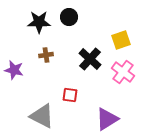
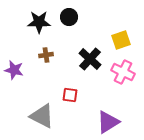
pink cross: rotated 10 degrees counterclockwise
purple triangle: moved 1 px right, 3 px down
